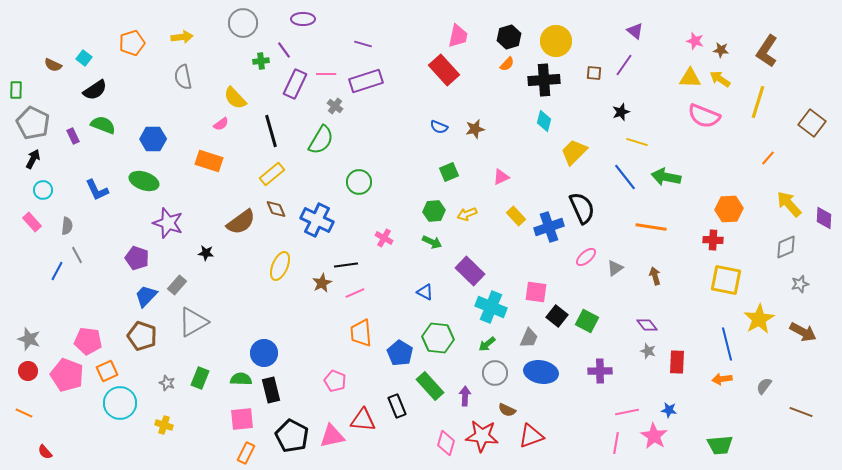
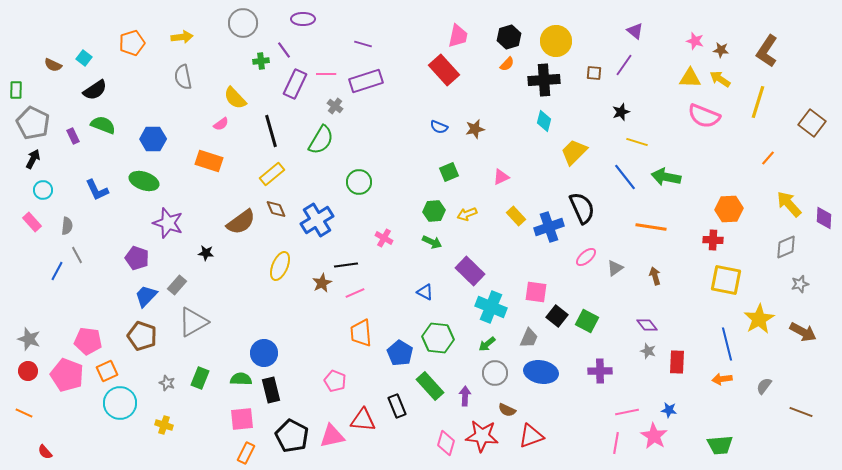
blue cross at (317, 220): rotated 32 degrees clockwise
